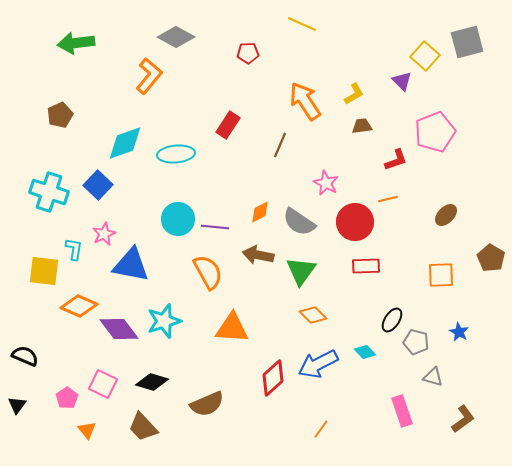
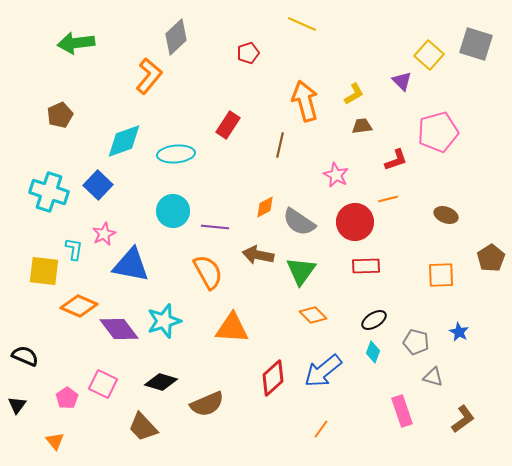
gray diamond at (176, 37): rotated 72 degrees counterclockwise
gray square at (467, 42): moved 9 px right, 2 px down; rotated 32 degrees clockwise
red pentagon at (248, 53): rotated 15 degrees counterclockwise
yellow square at (425, 56): moved 4 px right, 1 px up
orange arrow at (305, 101): rotated 18 degrees clockwise
pink pentagon at (435, 132): moved 3 px right; rotated 6 degrees clockwise
cyan diamond at (125, 143): moved 1 px left, 2 px up
brown line at (280, 145): rotated 10 degrees counterclockwise
pink star at (326, 183): moved 10 px right, 8 px up
orange diamond at (260, 212): moved 5 px right, 5 px up
brown ellipse at (446, 215): rotated 65 degrees clockwise
cyan circle at (178, 219): moved 5 px left, 8 px up
brown pentagon at (491, 258): rotated 8 degrees clockwise
black ellipse at (392, 320): moved 18 px left; rotated 25 degrees clockwise
cyan diamond at (365, 352): moved 8 px right; rotated 65 degrees clockwise
blue arrow at (318, 364): moved 5 px right, 7 px down; rotated 12 degrees counterclockwise
black diamond at (152, 382): moved 9 px right
orange triangle at (87, 430): moved 32 px left, 11 px down
